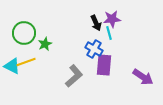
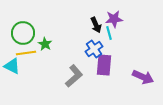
purple star: moved 2 px right
black arrow: moved 2 px down
green circle: moved 1 px left
green star: rotated 16 degrees counterclockwise
blue cross: rotated 24 degrees clockwise
yellow line: moved 9 px up; rotated 12 degrees clockwise
purple arrow: rotated 10 degrees counterclockwise
